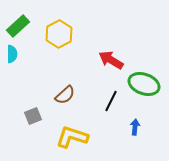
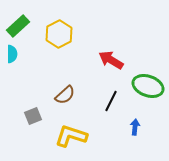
green ellipse: moved 4 px right, 2 px down
yellow L-shape: moved 1 px left, 1 px up
